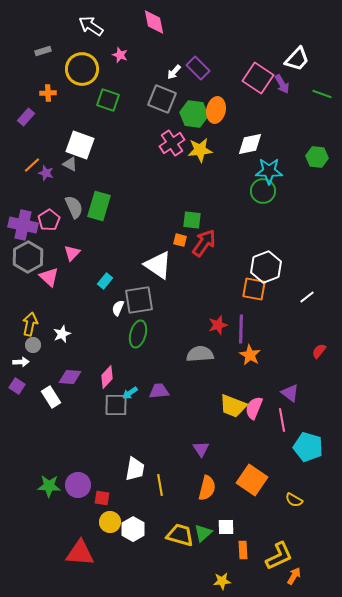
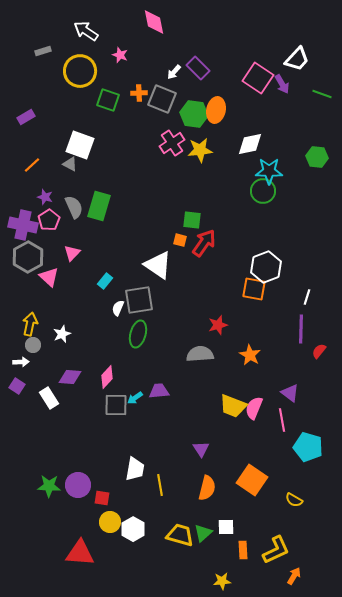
white arrow at (91, 26): moved 5 px left, 5 px down
yellow circle at (82, 69): moved 2 px left, 2 px down
orange cross at (48, 93): moved 91 px right
purple rectangle at (26, 117): rotated 18 degrees clockwise
purple star at (46, 173): moved 1 px left, 24 px down
white line at (307, 297): rotated 35 degrees counterclockwise
purple line at (241, 329): moved 60 px right
cyan arrow at (130, 393): moved 5 px right, 5 px down
white rectangle at (51, 397): moved 2 px left, 1 px down
yellow L-shape at (279, 556): moved 3 px left, 6 px up
